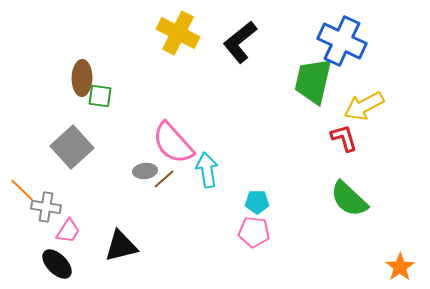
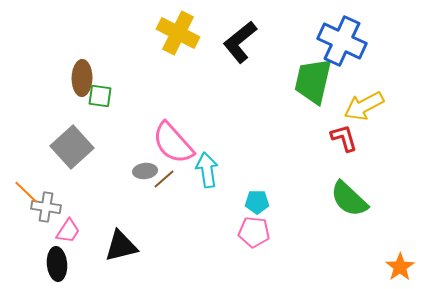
orange line: moved 4 px right, 2 px down
black ellipse: rotated 40 degrees clockwise
